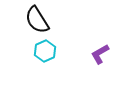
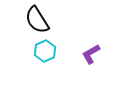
purple L-shape: moved 9 px left
